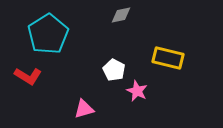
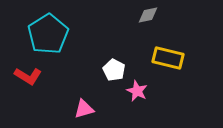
gray diamond: moved 27 px right
